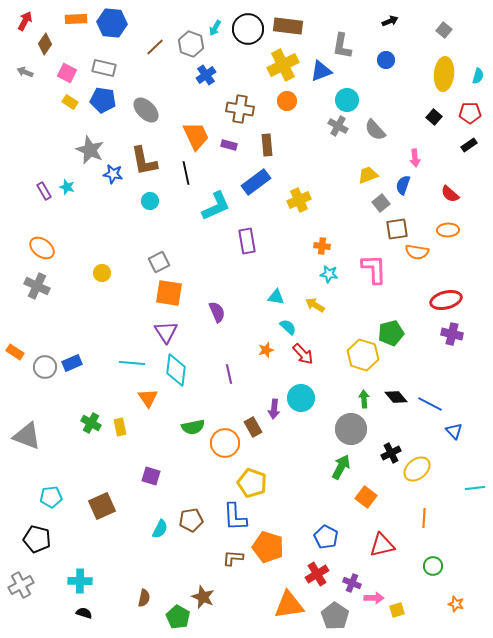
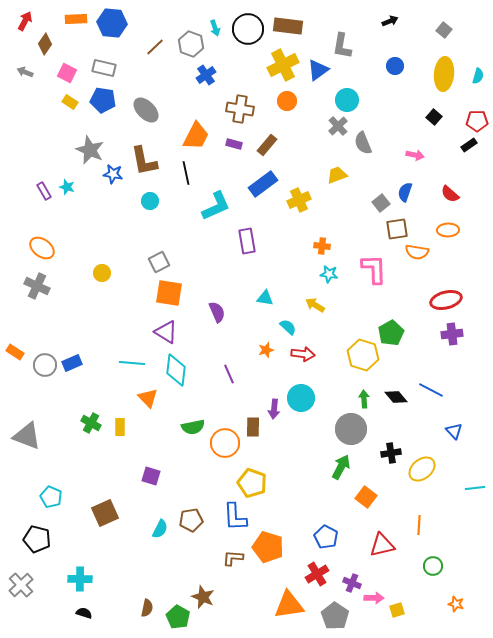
cyan arrow at (215, 28): rotated 49 degrees counterclockwise
blue circle at (386, 60): moved 9 px right, 6 px down
blue triangle at (321, 71): moved 3 px left, 1 px up; rotated 15 degrees counterclockwise
red pentagon at (470, 113): moved 7 px right, 8 px down
gray cross at (338, 126): rotated 18 degrees clockwise
gray semicircle at (375, 130): moved 12 px left, 13 px down; rotated 20 degrees clockwise
orange trapezoid at (196, 136): rotated 52 degrees clockwise
purple rectangle at (229, 145): moved 5 px right, 1 px up
brown rectangle at (267, 145): rotated 45 degrees clockwise
pink arrow at (415, 158): moved 3 px up; rotated 72 degrees counterclockwise
yellow trapezoid at (368, 175): moved 31 px left
blue rectangle at (256, 182): moved 7 px right, 2 px down
blue semicircle at (403, 185): moved 2 px right, 7 px down
cyan triangle at (276, 297): moved 11 px left, 1 px down
purple triangle at (166, 332): rotated 25 degrees counterclockwise
green pentagon at (391, 333): rotated 15 degrees counterclockwise
purple cross at (452, 334): rotated 20 degrees counterclockwise
red arrow at (303, 354): rotated 40 degrees counterclockwise
gray circle at (45, 367): moved 2 px up
purple line at (229, 374): rotated 12 degrees counterclockwise
orange triangle at (148, 398): rotated 10 degrees counterclockwise
blue line at (430, 404): moved 1 px right, 14 px up
yellow rectangle at (120, 427): rotated 12 degrees clockwise
brown rectangle at (253, 427): rotated 30 degrees clockwise
black cross at (391, 453): rotated 18 degrees clockwise
yellow ellipse at (417, 469): moved 5 px right
cyan pentagon at (51, 497): rotated 30 degrees clockwise
brown square at (102, 506): moved 3 px right, 7 px down
orange line at (424, 518): moved 5 px left, 7 px down
cyan cross at (80, 581): moved 2 px up
gray cross at (21, 585): rotated 15 degrees counterclockwise
brown semicircle at (144, 598): moved 3 px right, 10 px down
